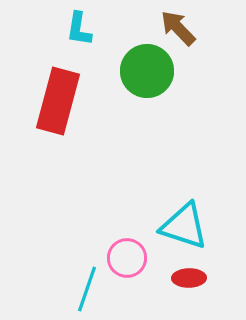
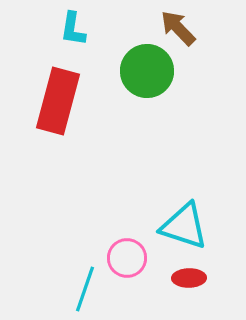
cyan L-shape: moved 6 px left
cyan line: moved 2 px left
